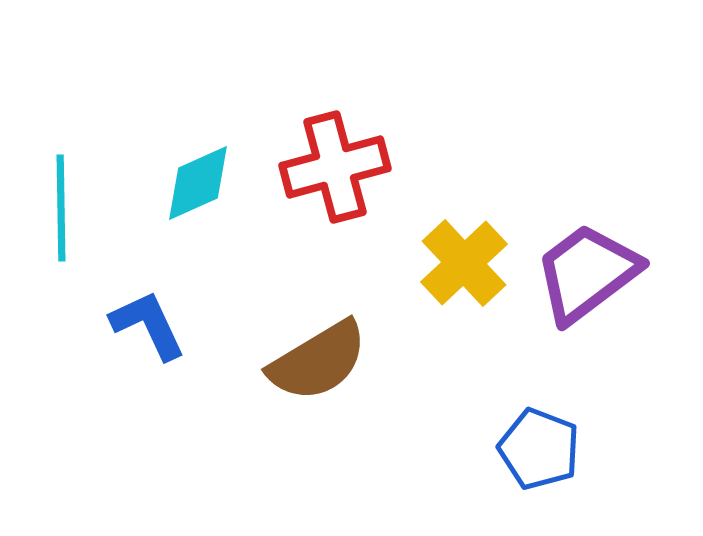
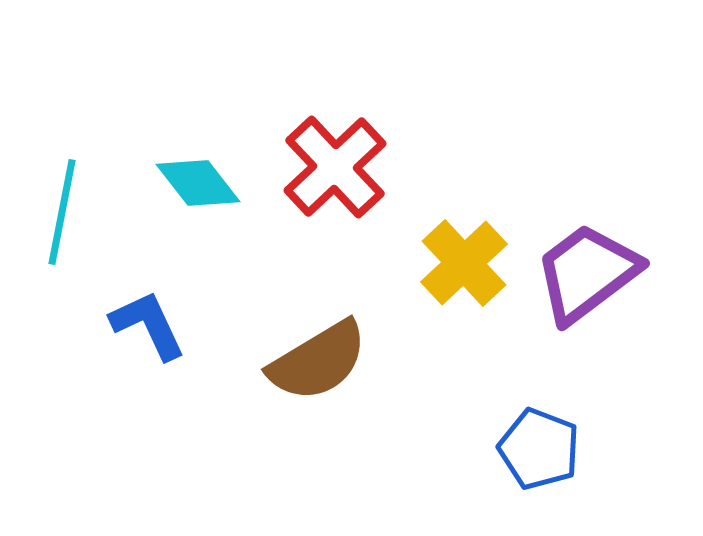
red cross: rotated 28 degrees counterclockwise
cyan diamond: rotated 76 degrees clockwise
cyan line: moved 1 px right, 4 px down; rotated 12 degrees clockwise
